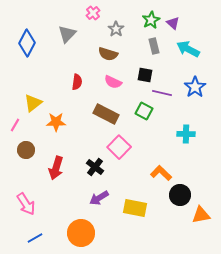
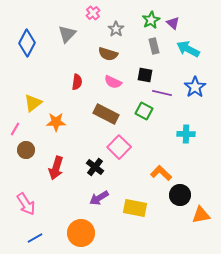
pink line: moved 4 px down
